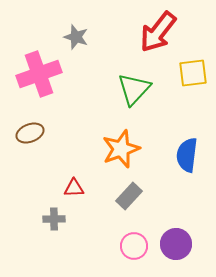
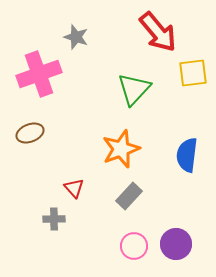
red arrow: rotated 78 degrees counterclockwise
red triangle: rotated 50 degrees clockwise
